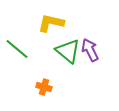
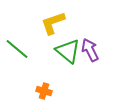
yellow L-shape: moved 2 px right; rotated 32 degrees counterclockwise
orange cross: moved 4 px down
